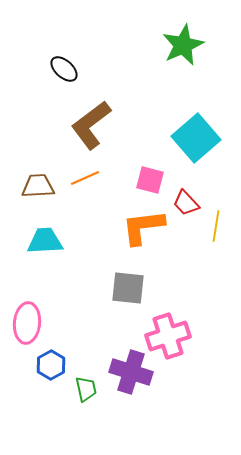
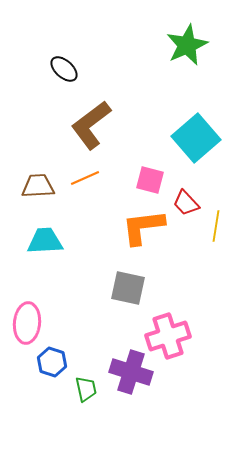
green star: moved 4 px right
gray square: rotated 6 degrees clockwise
blue hexagon: moved 1 px right, 3 px up; rotated 12 degrees counterclockwise
